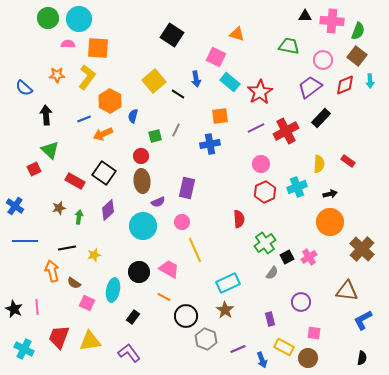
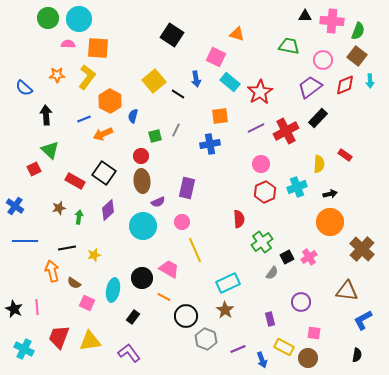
black rectangle at (321, 118): moved 3 px left
red rectangle at (348, 161): moved 3 px left, 6 px up
green cross at (265, 243): moved 3 px left, 1 px up
black circle at (139, 272): moved 3 px right, 6 px down
black semicircle at (362, 358): moved 5 px left, 3 px up
